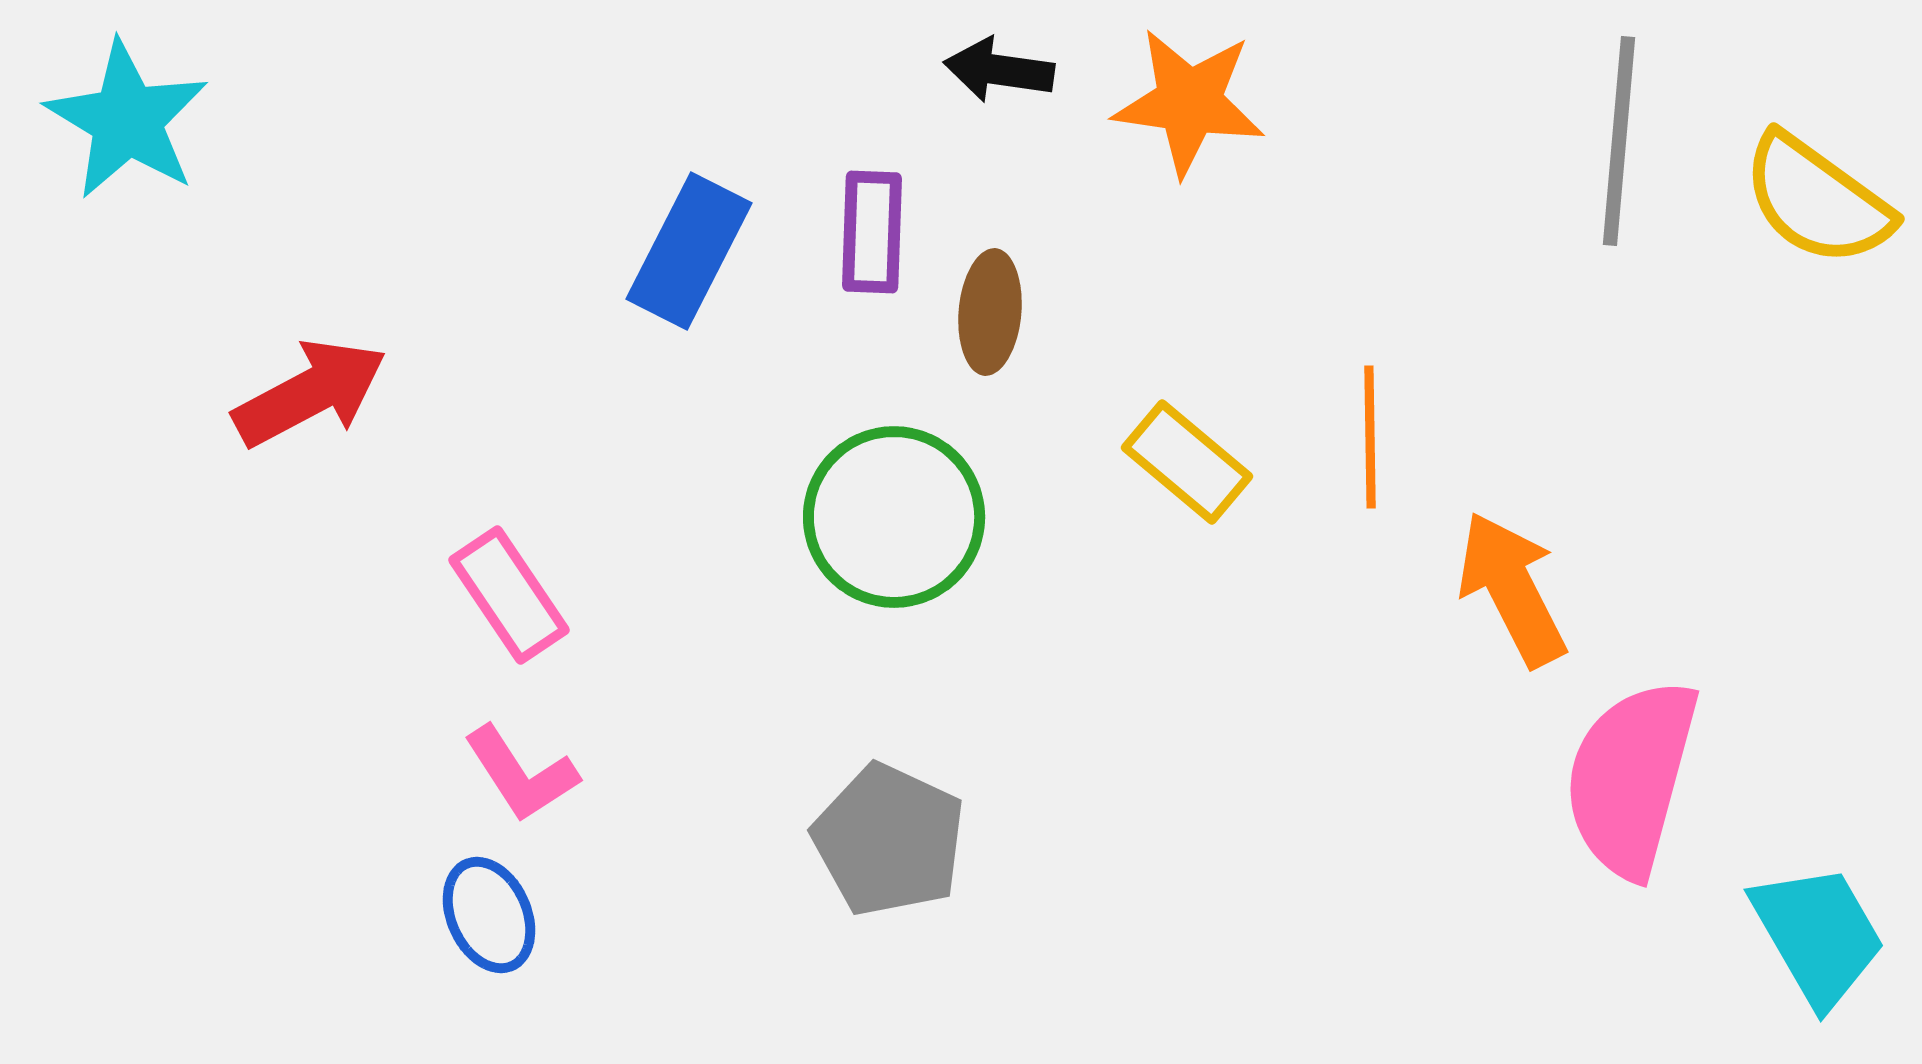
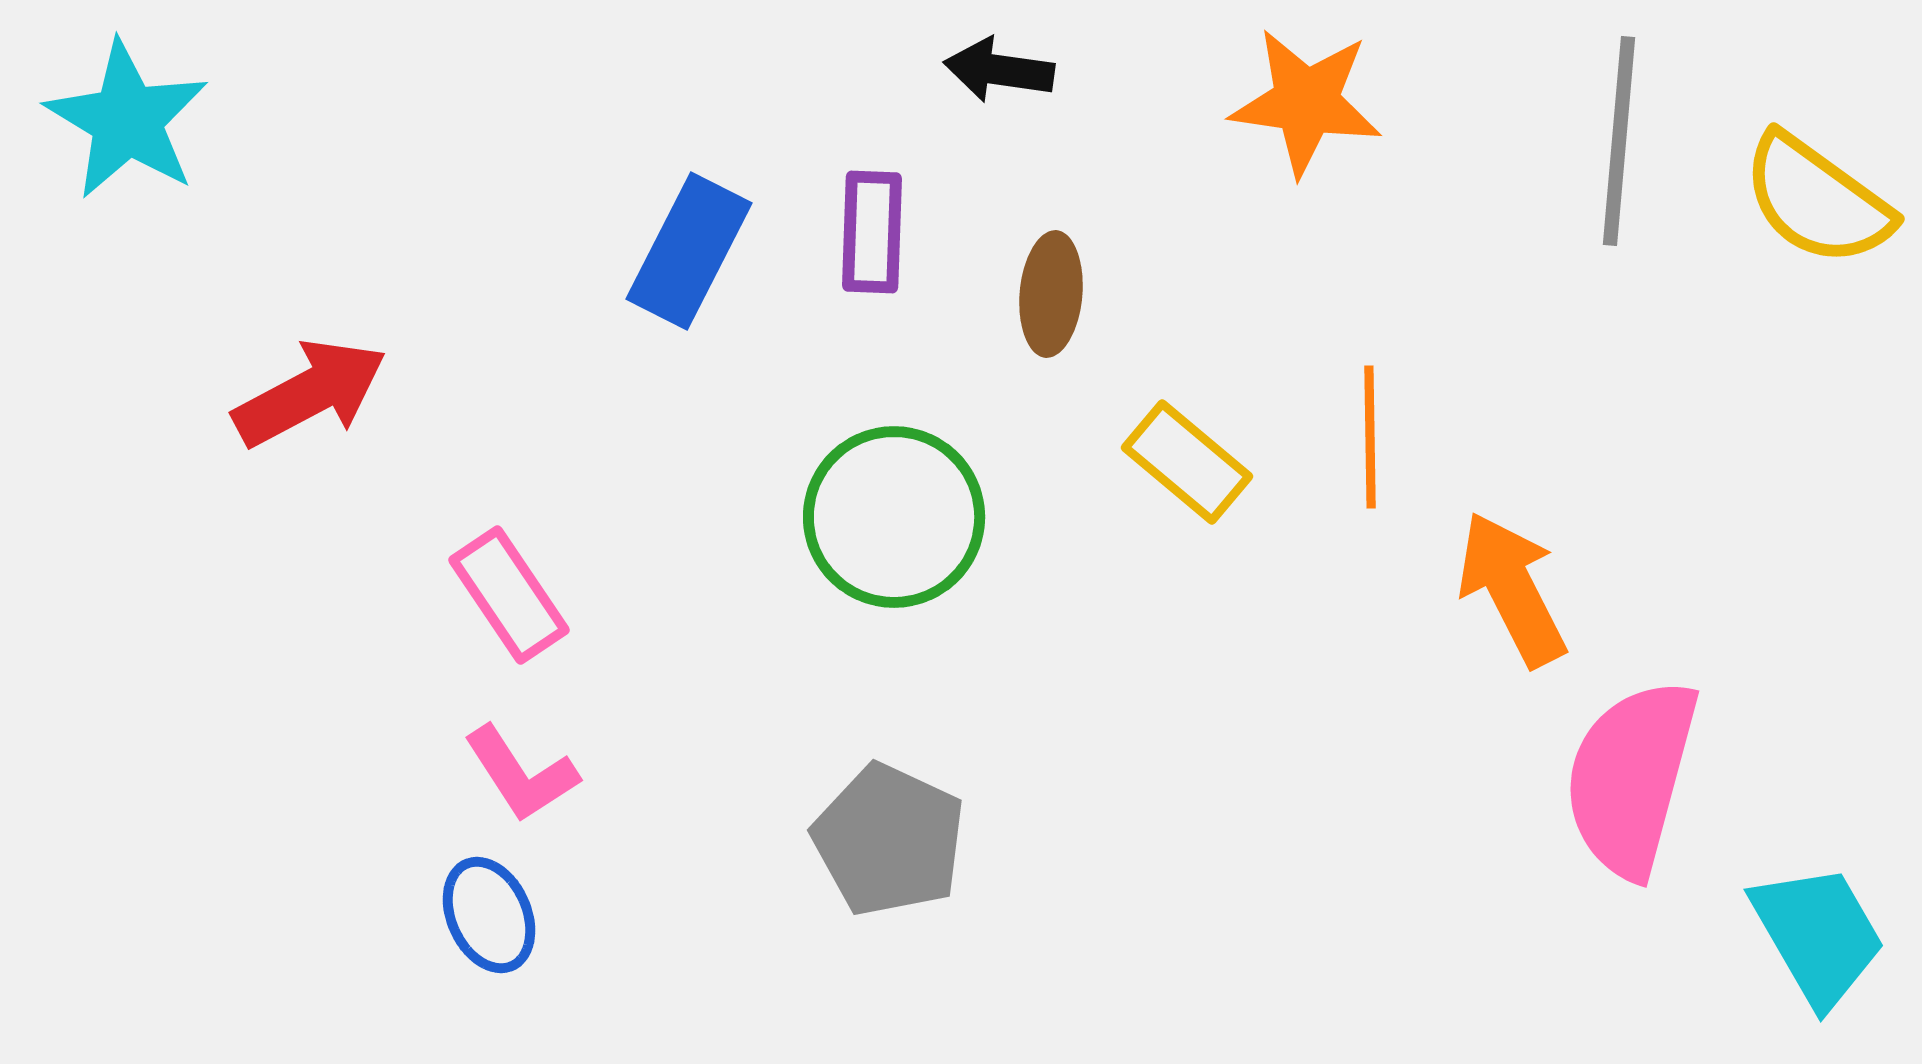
orange star: moved 117 px right
brown ellipse: moved 61 px right, 18 px up
